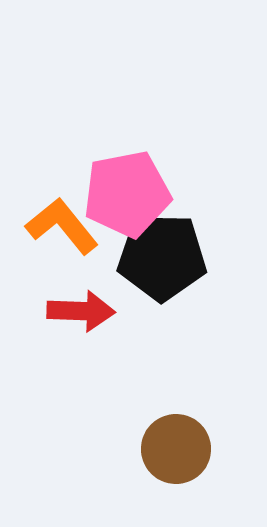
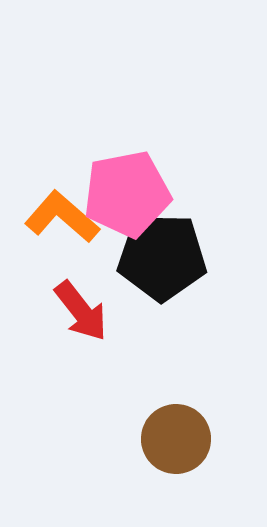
orange L-shape: moved 9 px up; rotated 10 degrees counterclockwise
red arrow: rotated 50 degrees clockwise
brown circle: moved 10 px up
